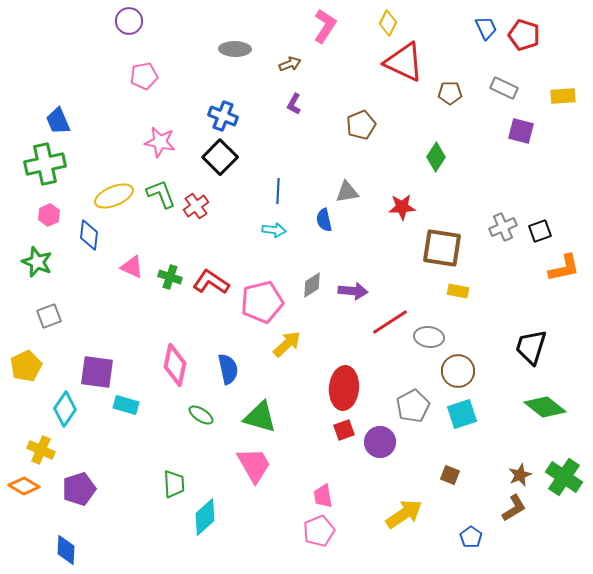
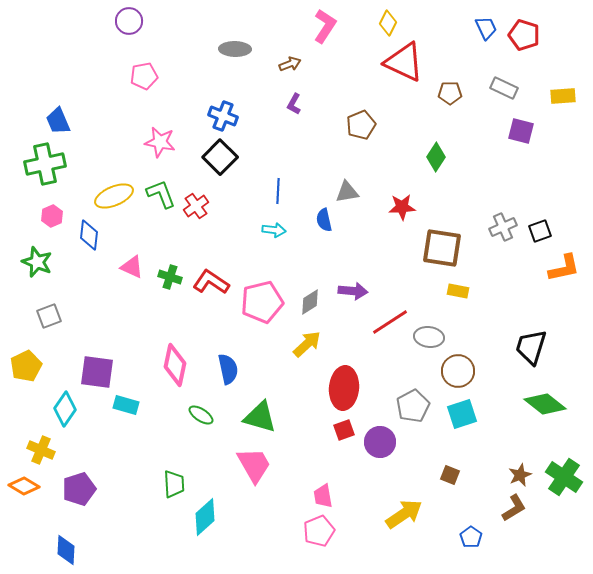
pink hexagon at (49, 215): moved 3 px right, 1 px down
gray diamond at (312, 285): moved 2 px left, 17 px down
yellow arrow at (287, 344): moved 20 px right
green diamond at (545, 407): moved 3 px up
